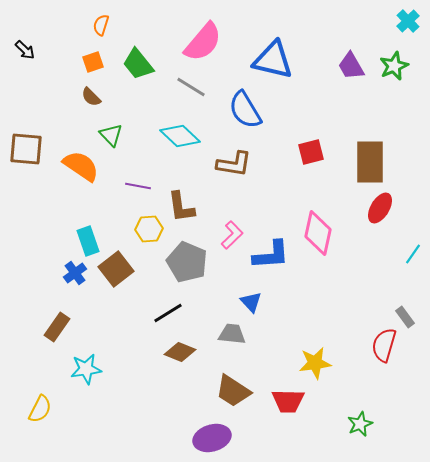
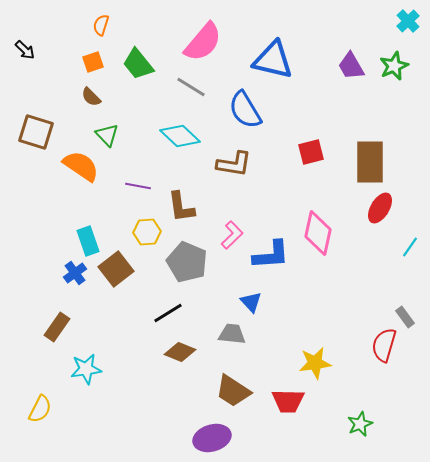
green triangle at (111, 135): moved 4 px left
brown square at (26, 149): moved 10 px right, 17 px up; rotated 12 degrees clockwise
yellow hexagon at (149, 229): moved 2 px left, 3 px down
cyan line at (413, 254): moved 3 px left, 7 px up
